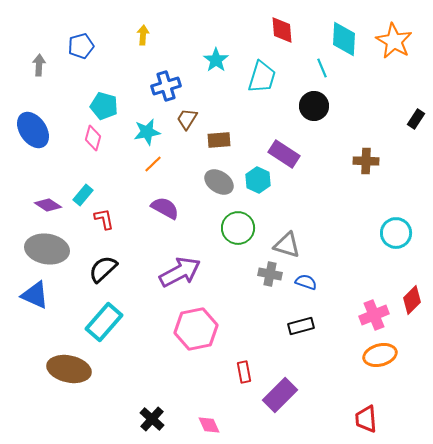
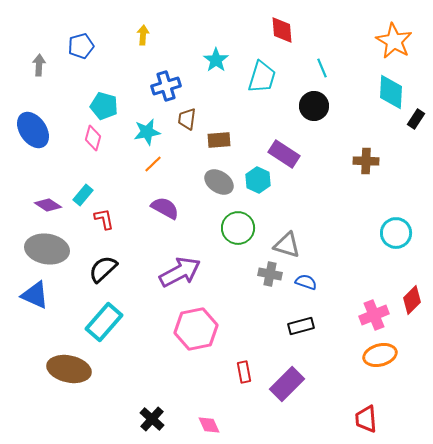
cyan diamond at (344, 39): moved 47 px right, 53 px down
brown trapezoid at (187, 119): rotated 25 degrees counterclockwise
purple rectangle at (280, 395): moved 7 px right, 11 px up
